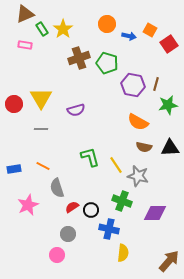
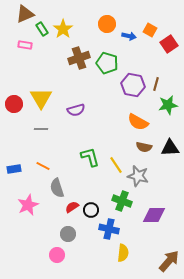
purple diamond: moved 1 px left, 2 px down
